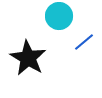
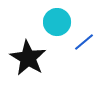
cyan circle: moved 2 px left, 6 px down
